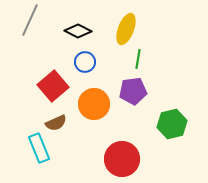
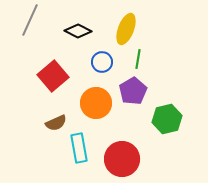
blue circle: moved 17 px right
red square: moved 10 px up
purple pentagon: rotated 24 degrees counterclockwise
orange circle: moved 2 px right, 1 px up
green hexagon: moved 5 px left, 5 px up
cyan rectangle: moved 40 px right; rotated 12 degrees clockwise
